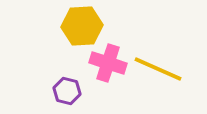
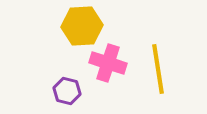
yellow line: rotated 57 degrees clockwise
